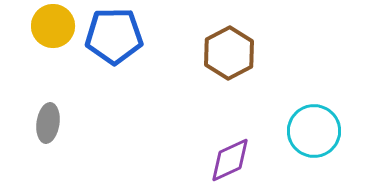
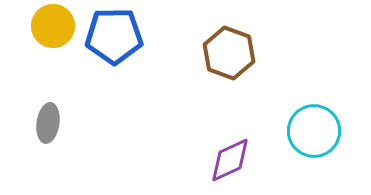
brown hexagon: rotated 12 degrees counterclockwise
